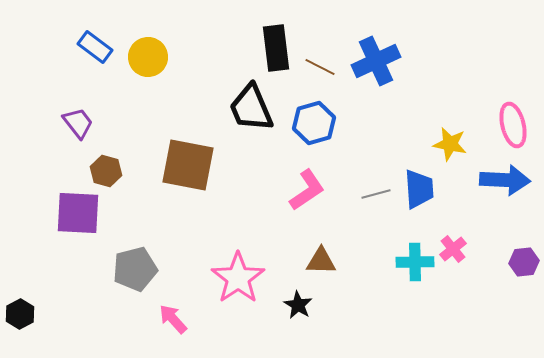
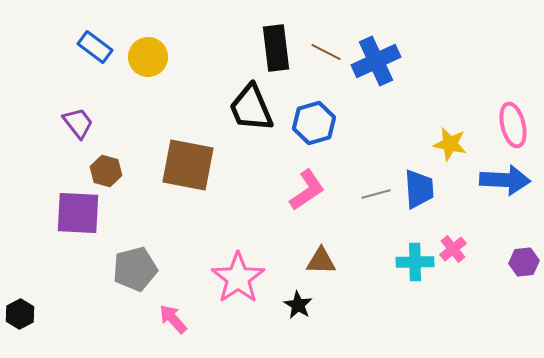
brown line: moved 6 px right, 15 px up
